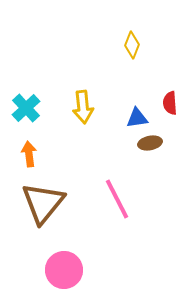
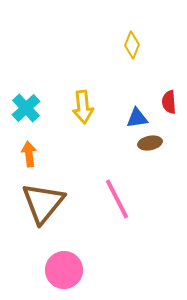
red semicircle: moved 1 px left, 1 px up
